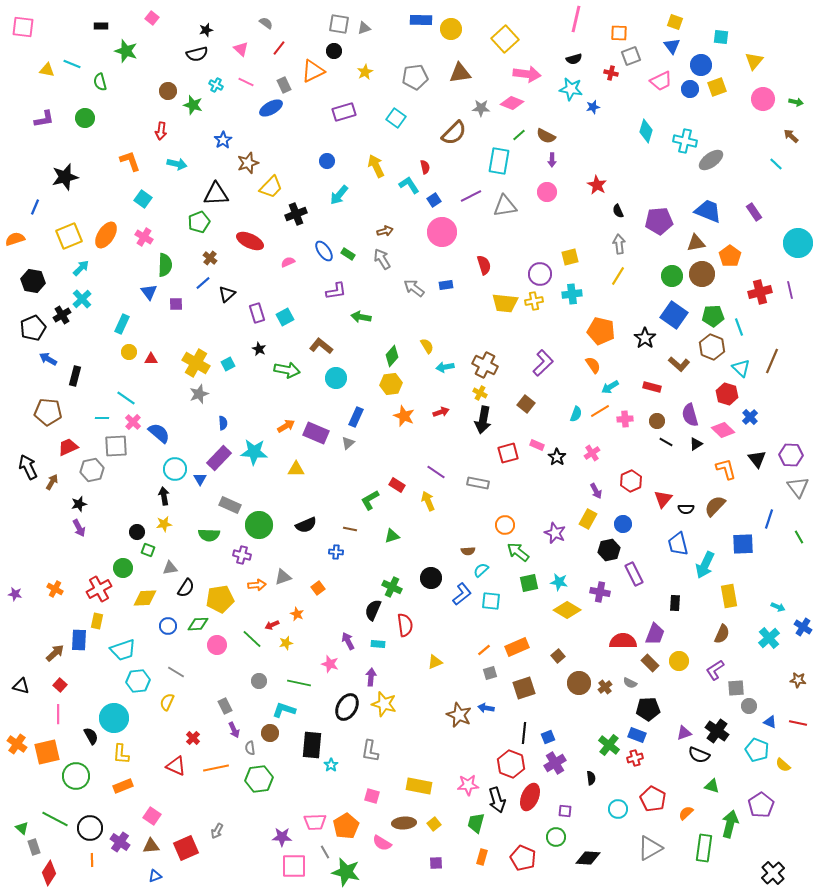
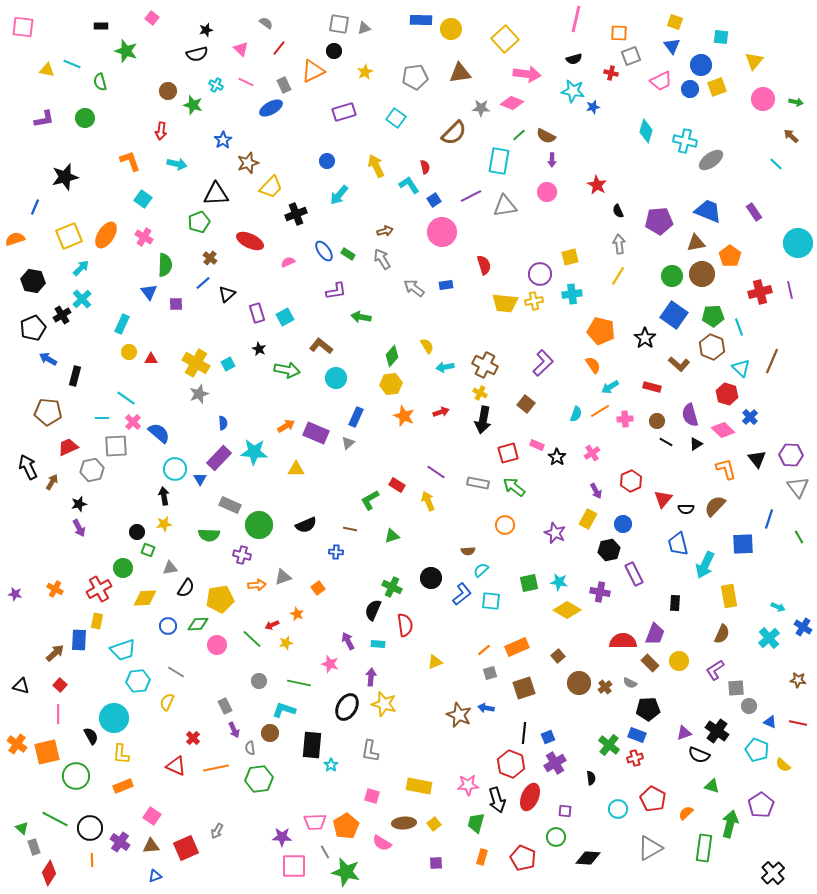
cyan star at (571, 89): moved 2 px right, 2 px down
green arrow at (518, 552): moved 4 px left, 65 px up
